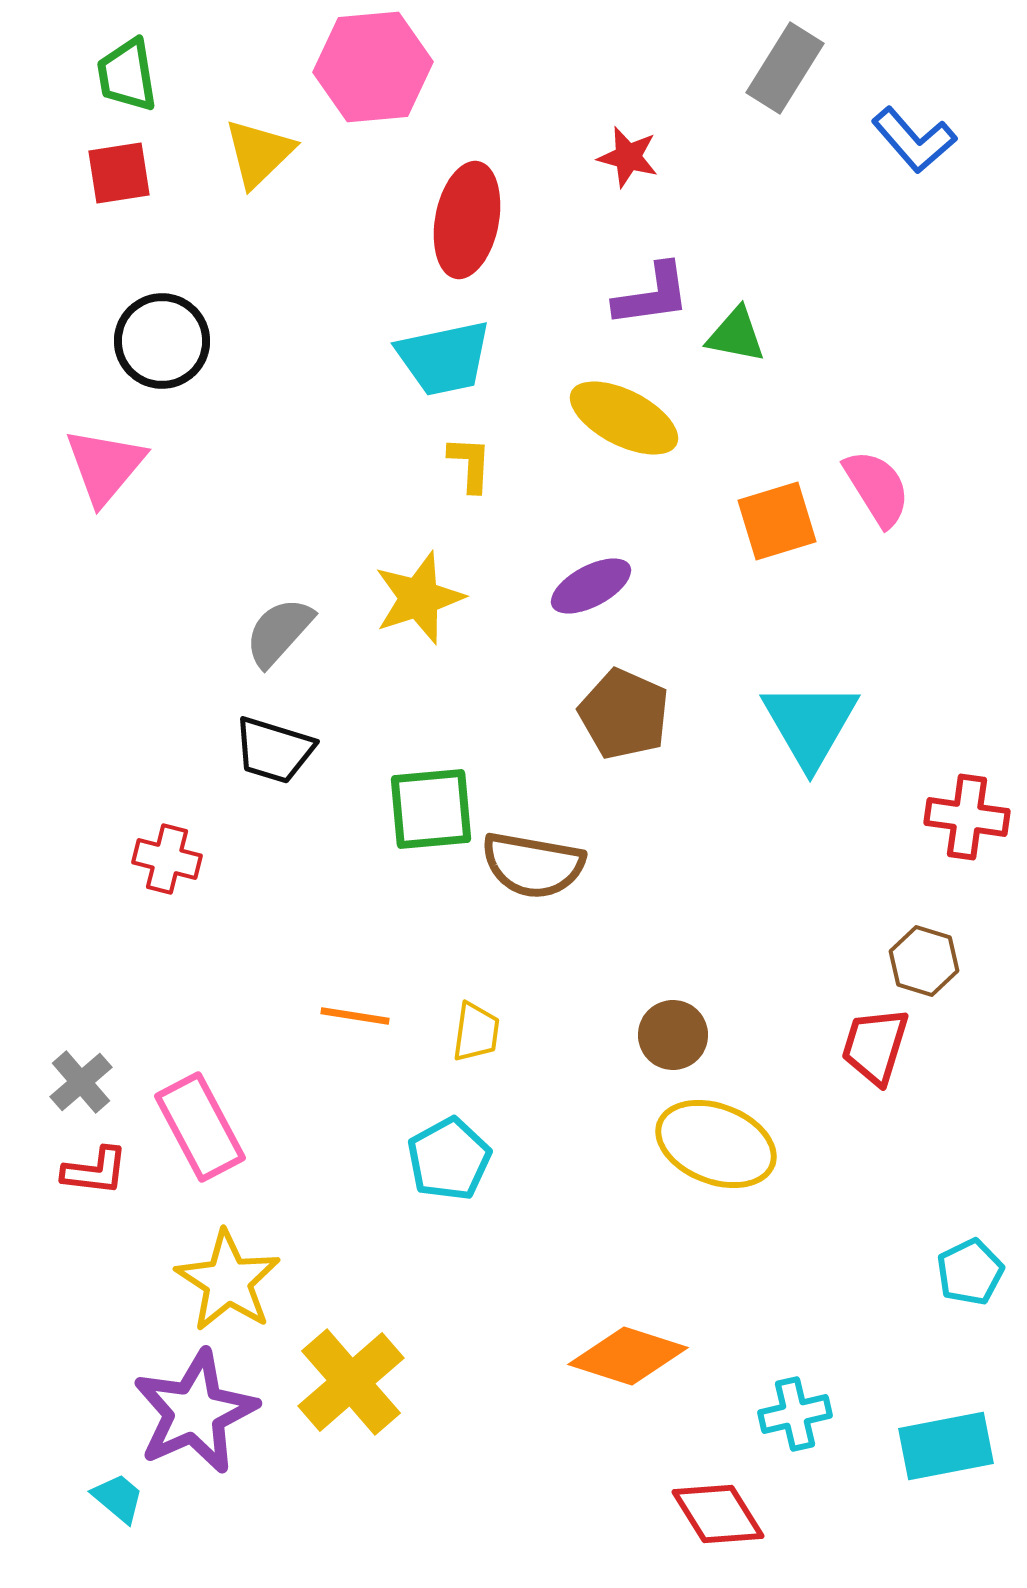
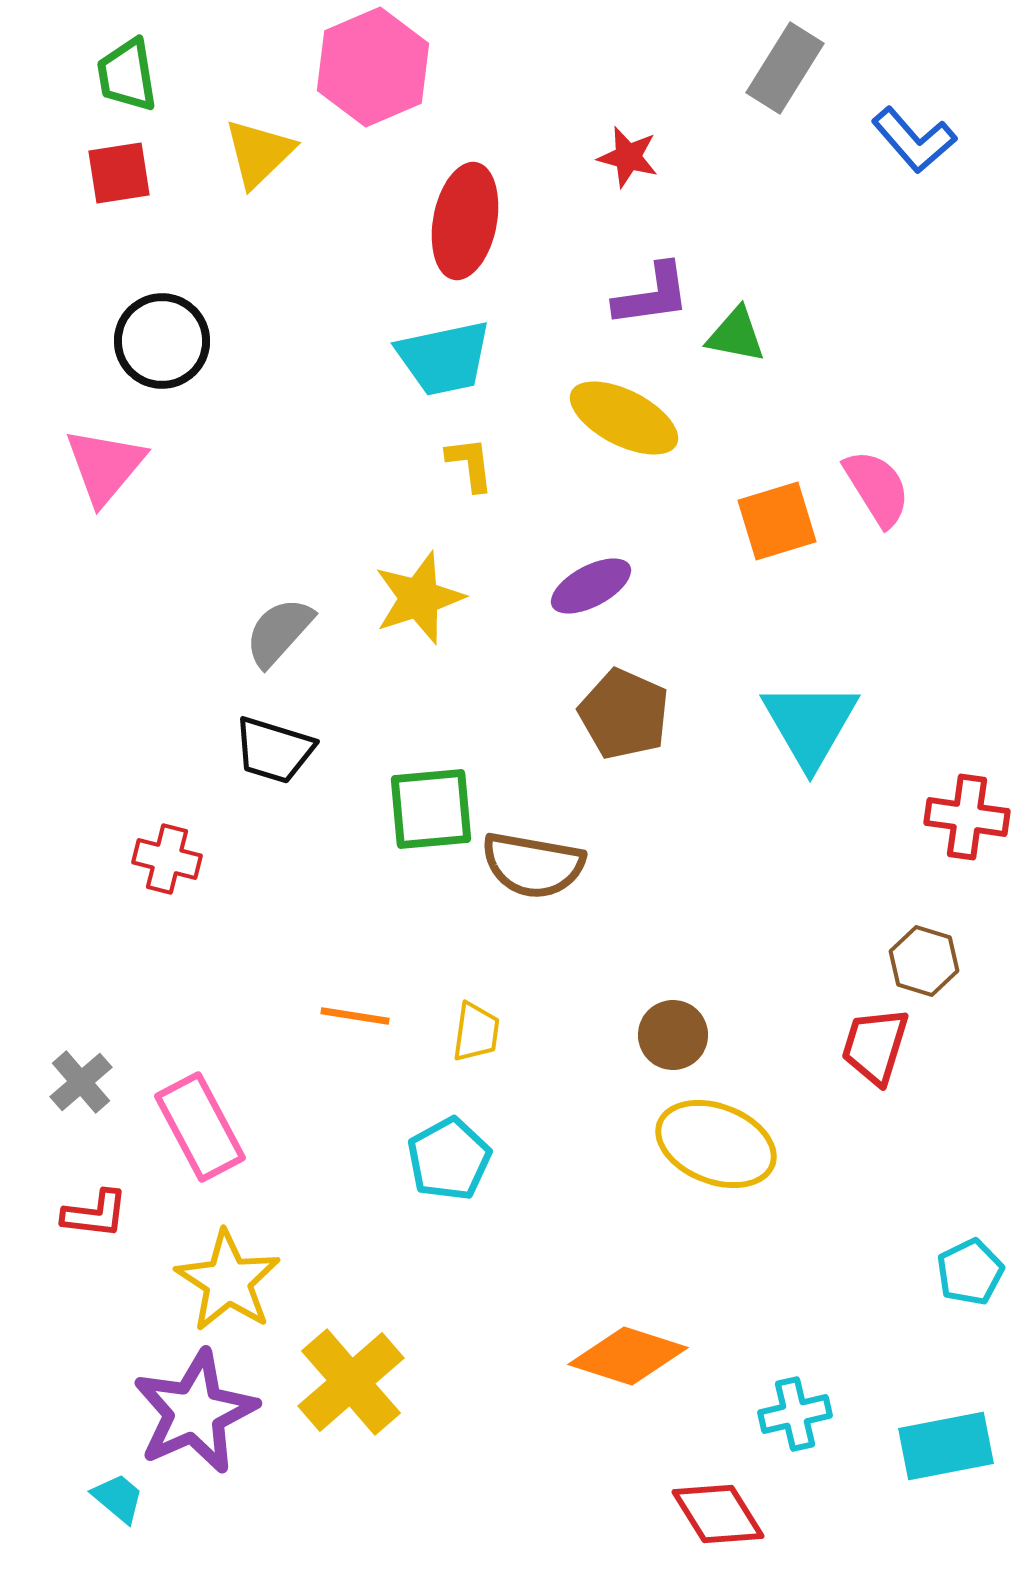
pink hexagon at (373, 67): rotated 18 degrees counterclockwise
red ellipse at (467, 220): moved 2 px left, 1 px down
yellow L-shape at (470, 464): rotated 10 degrees counterclockwise
red L-shape at (95, 1171): moved 43 px down
